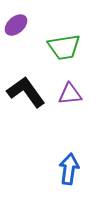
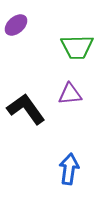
green trapezoid: moved 13 px right; rotated 8 degrees clockwise
black L-shape: moved 17 px down
